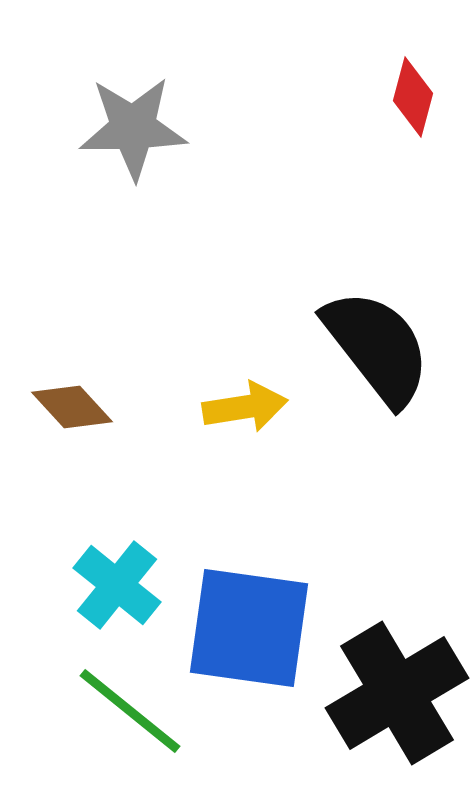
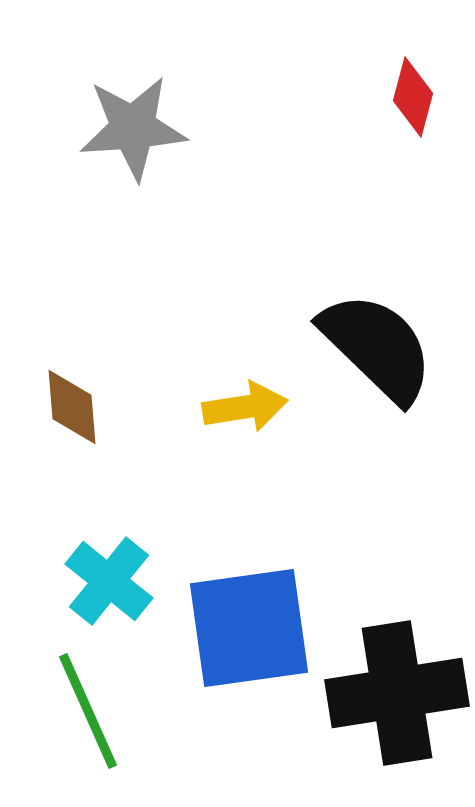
gray star: rotated 3 degrees counterclockwise
black semicircle: rotated 8 degrees counterclockwise
brown diamond: rotated 38 degrees clockwise
cyan cross: moved 8 px left, 4 px up
blue square: rotated 16 degrees counterclockwise
black cross: rotated 22 degrees clockwise
green line: moved 42 px left; rotated 27 degrees clockwise
